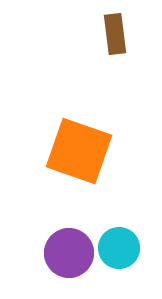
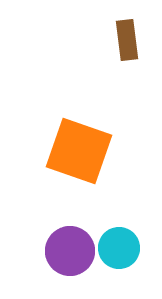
brown rectangle: moved 12 px right, 6 px down
purple circle: moved 1 px right, 2 px up
